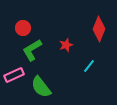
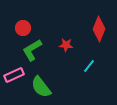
red star: rotated 24 degrees clockwise
